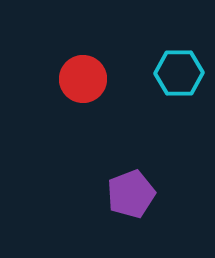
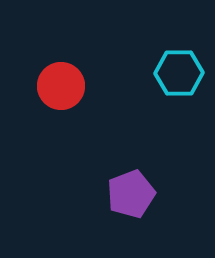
red circle: moved 22 px left, 7 px down
